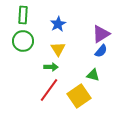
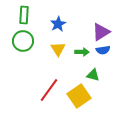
green rectangle: moved 1 px right
purple triangle: moved 2 px up
blue semicircle: moved 2 px right, 1 px up; rotated 40 degrees clockwise
green arrow: moved 31 px right, 15 px up
